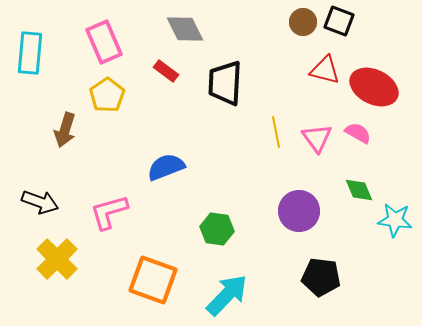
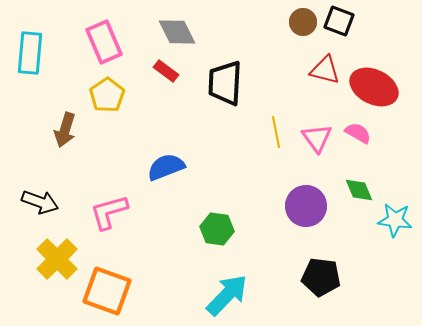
gray diamond: moved 8 px left, 3 px down
purple circle: moved 7 px right, 5 px up
orange square: moved 46 px left, 11 px down
